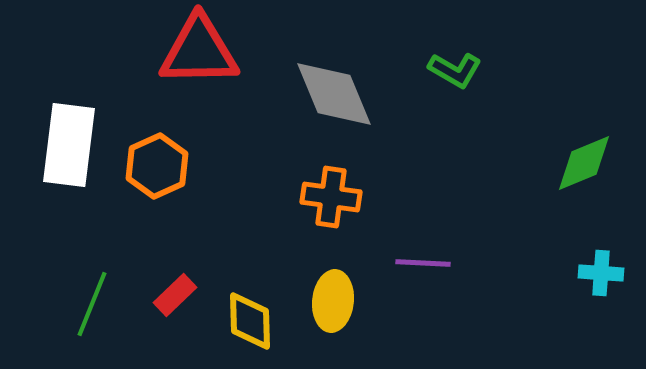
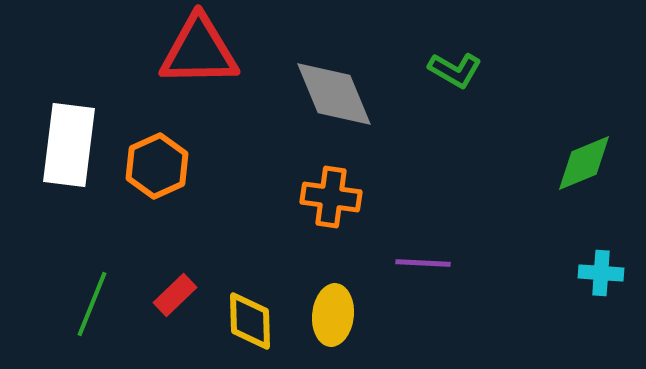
yellow ellipse: moved 14 px down
